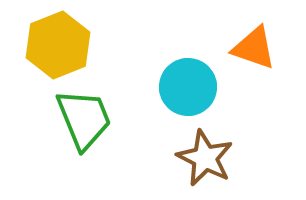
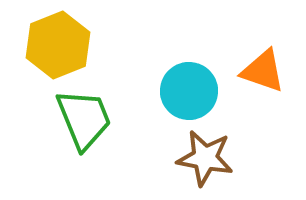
orange triangle: moved 9 px right, 23 px down
cyan circle: moved 1 px right, 4 px down
brown star: rotated 16 degrees counterclockwise
